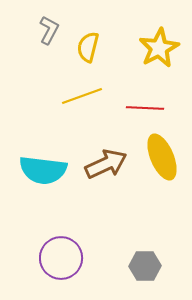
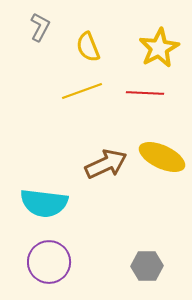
gray L-shape: moved 9 px left, 3 px up
yellow semicircle: rotated 36 degrees counterclockwise
yellow line: moved 5 px up
red line: moved 15 px up
yellow ellipse: rotated 42 degrees counterclockwise
cyan semicircle: moved 1 px right, 33 px down
purple circle: moved 12 px left, 4 px down
gray hexagon: moved 2 px right
